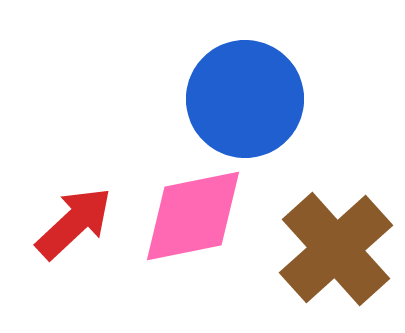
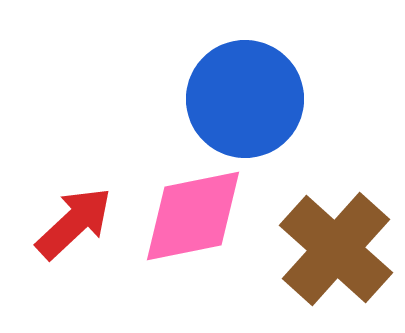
brown cross: rotated 6 degrees counterclockwise
